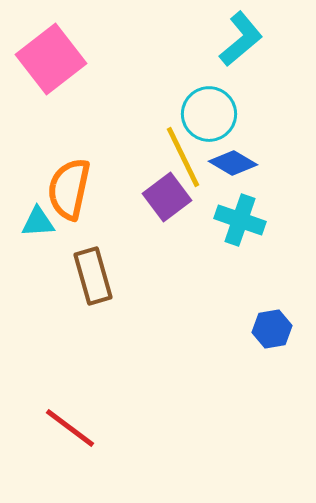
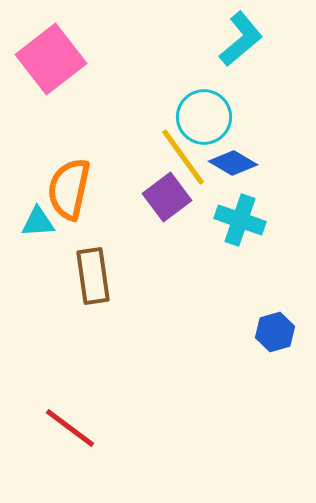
cyan circle: moved 5 px left, 3 px down
yellow line: rotated 10 degrees counterclockwise
brown rectangle: rotated 8 degrees clockwise
blue hexagon: moved 3 px right, 3 px down; rotated 6 degrees counterclockwise
